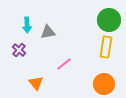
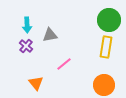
gray triangle: moved 2 px right, 3 px down
purple cross: moved 7 px right, 4 px up
orange circle: moved 1 px down
